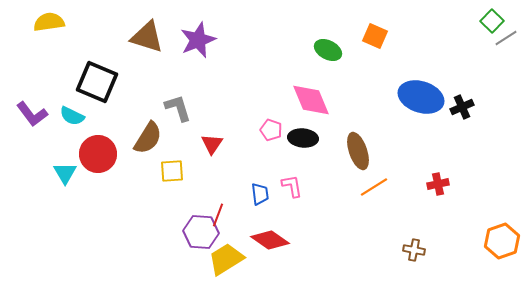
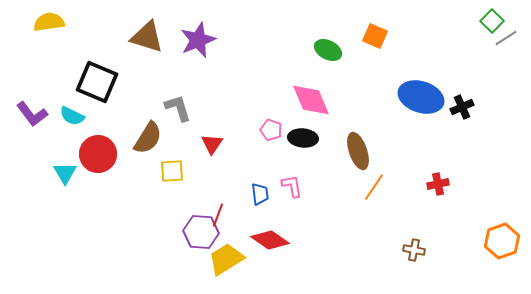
orange line: rotated 24 degrees counterclockwise
